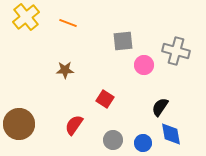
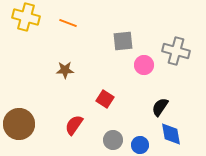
yellow cross: rotated 36 degrees counterclockwise
blue circle: moved 3 px left, 2 px down
